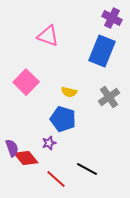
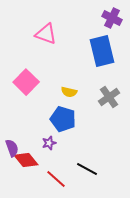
pink triangle: moved 2 px left, 2 px up
blue rectangle: rotated 36 degrees counterclockwise
red diamond: moved 2 px down
